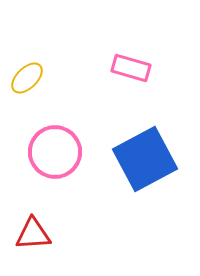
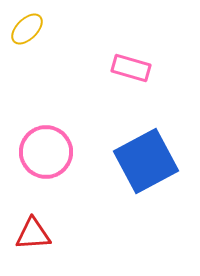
yellow ellipse: moved 49 px up
pink circle: moved 9 px left
blue square: moved 1 px right, 2 px down
